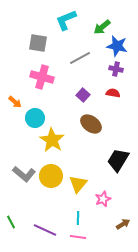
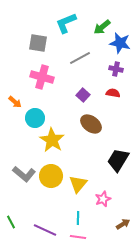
cyan L-shape: moved 3 px down
blue star: moved 3 px right, 3 px up
